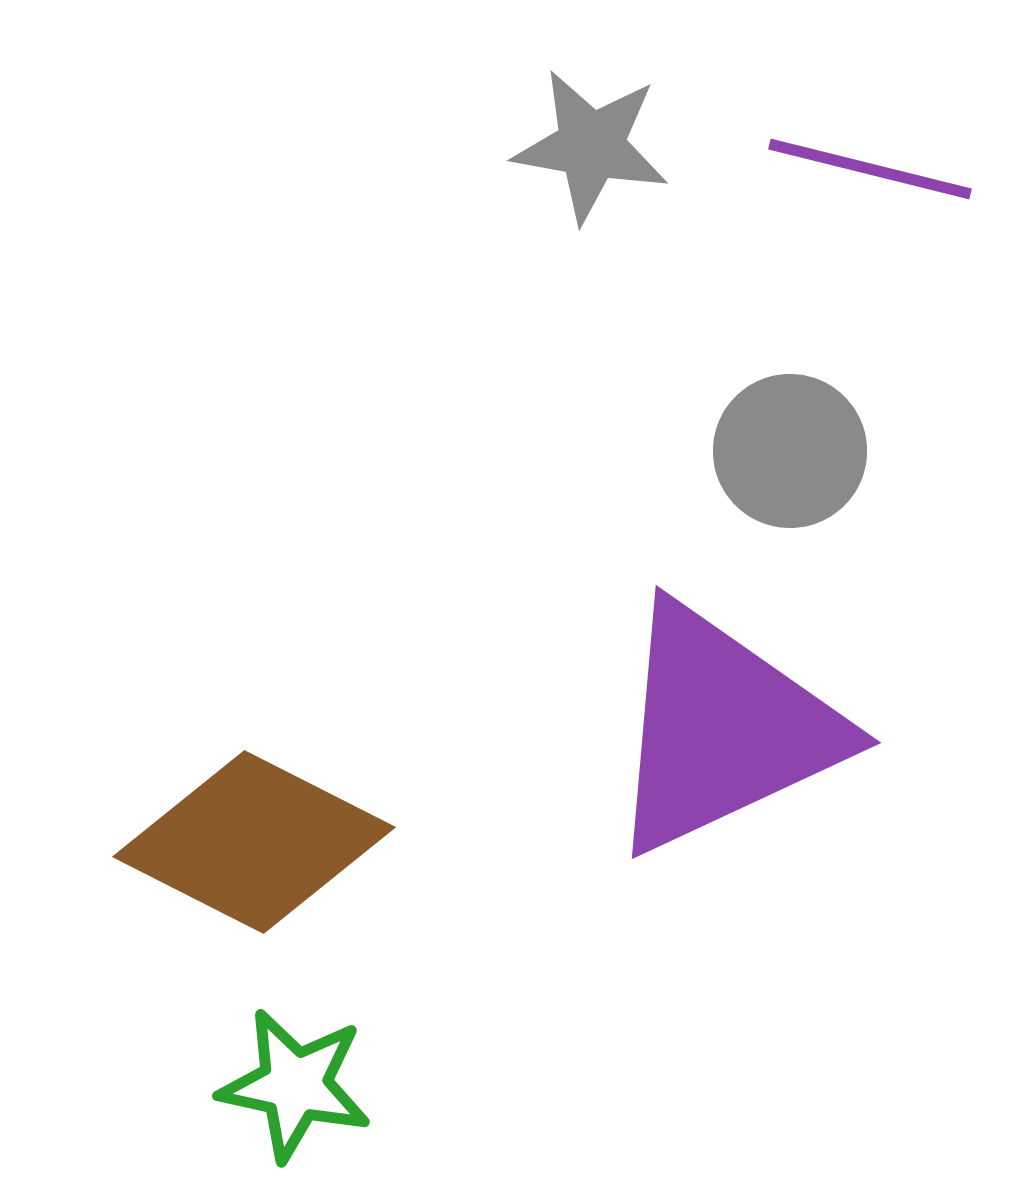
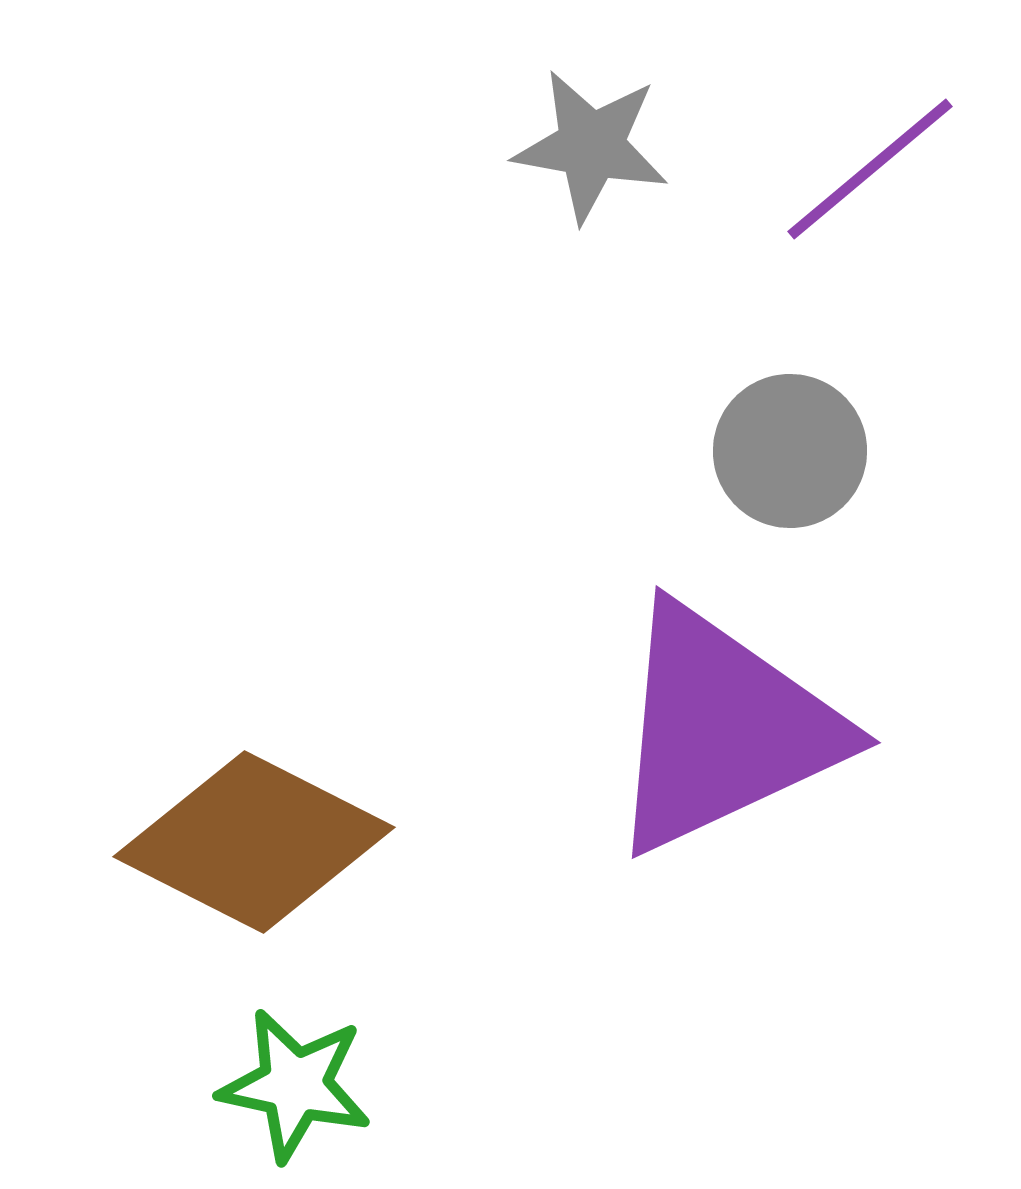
purple line: rotated 54 degrees counterclockwise
